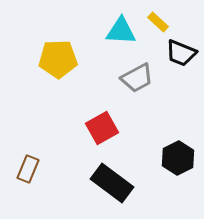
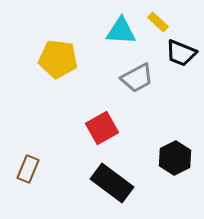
yellow pentagon: rotated 9 degrees clockwise
black hexagon: moved 3 px left
